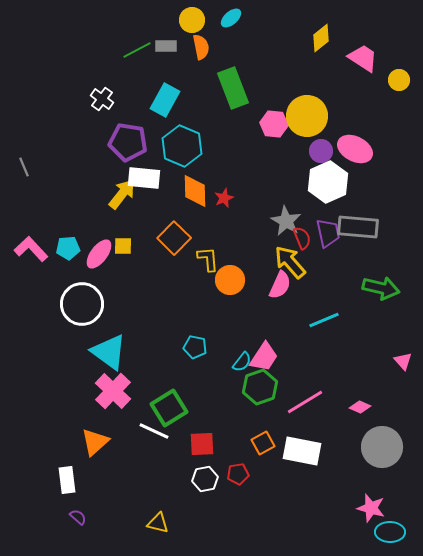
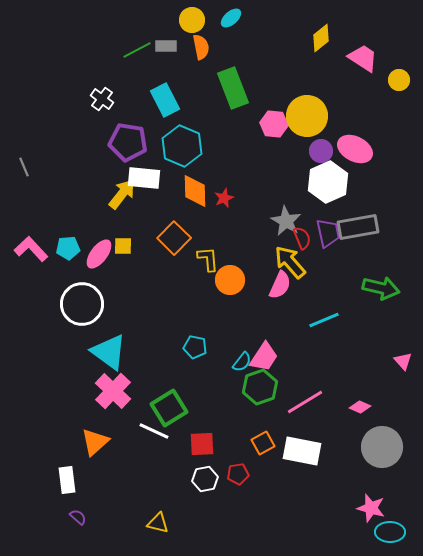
cyan rectangle at (165, 100): rotated 56 degrees counterclockwise
gray rectangle at (358, 227): rotated 15 degrees counterclockwise
